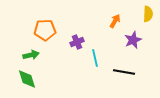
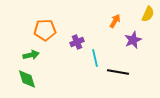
yellow semicircle: rotated 21 degrees clockwise
black line: moved 6 px left
